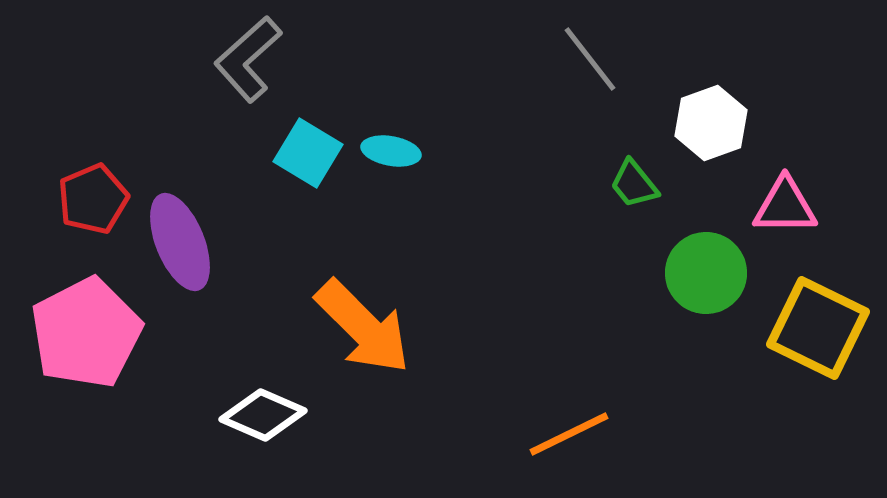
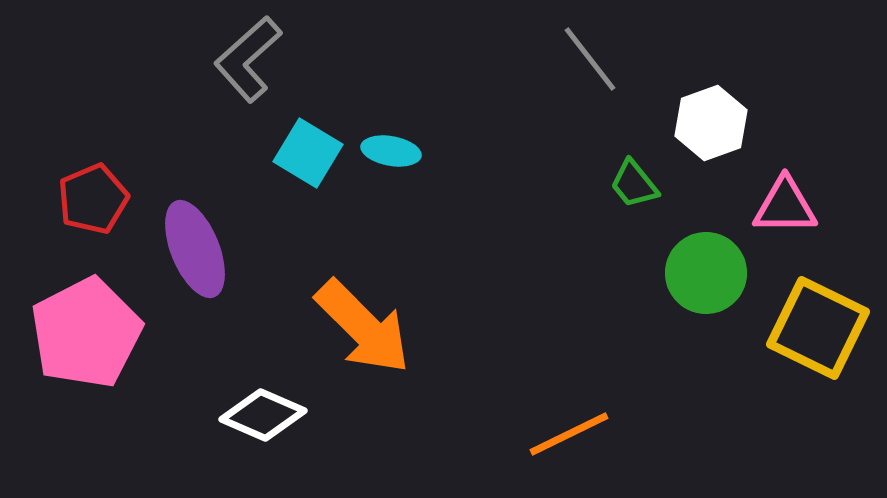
purple ellipse: moved 15 px right, 7 px down
